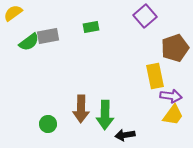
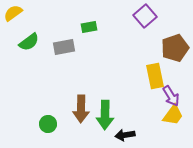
green rectangle: moved 2 px left
gray rectangle: moved 16 px right, 11 px down
purple arrow: rotated 50 degrees clockwise
